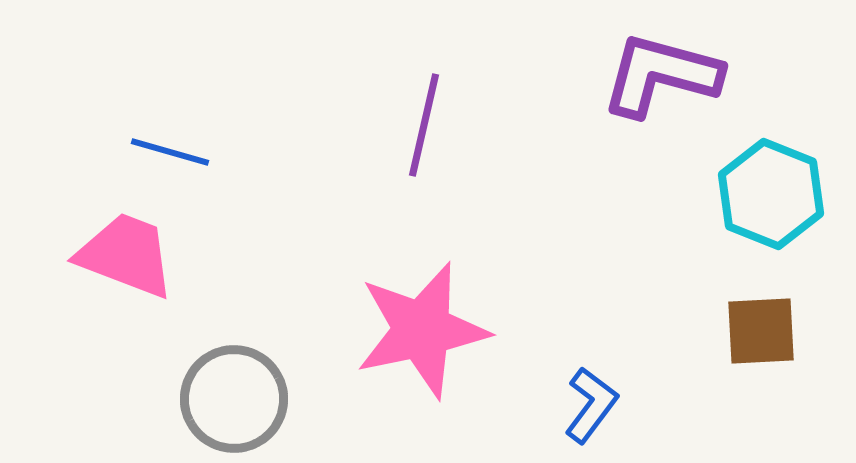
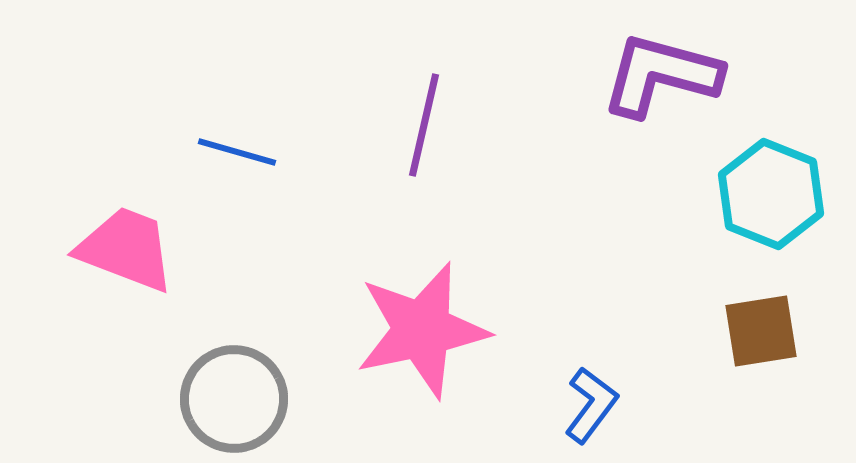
blue line: moved 67 px right
pink trapezoid: moved 6 px up
brown square: rotated 6 degrees counterclockwise
